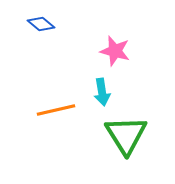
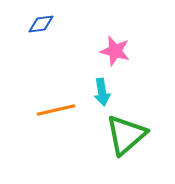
blue diamond: rotated 48 degrees counterclockwise
green triangle: rotated 21 degrees clockwise
